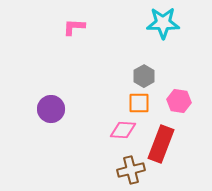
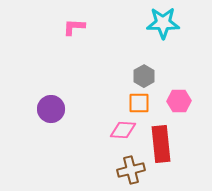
pink hexagon: rotated 10 degrees counterclockwise
red rectangle: rotated 27 degrees counterclockwise
